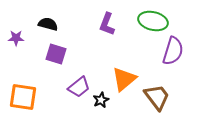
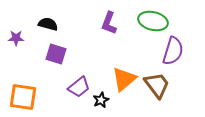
purple L-shape: moved 2 px right, 1 px up
brown trapezoid: moved 12 px up
